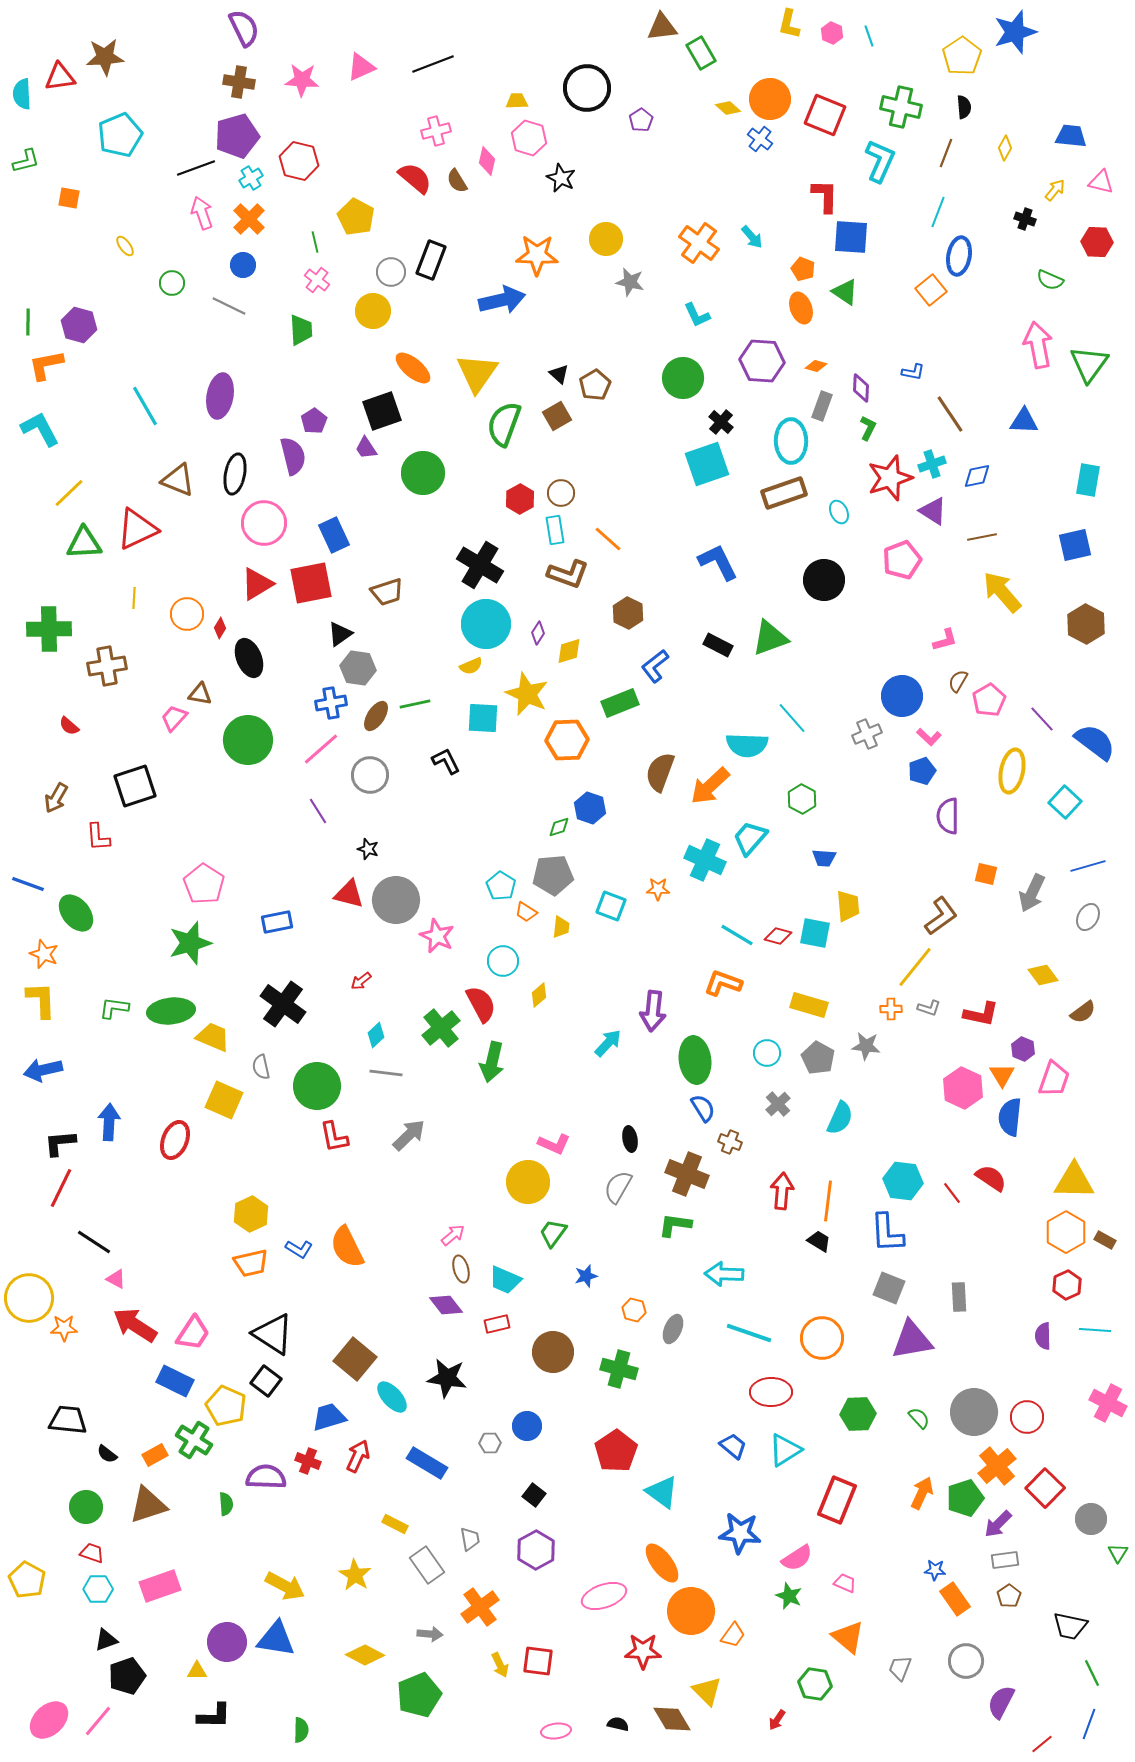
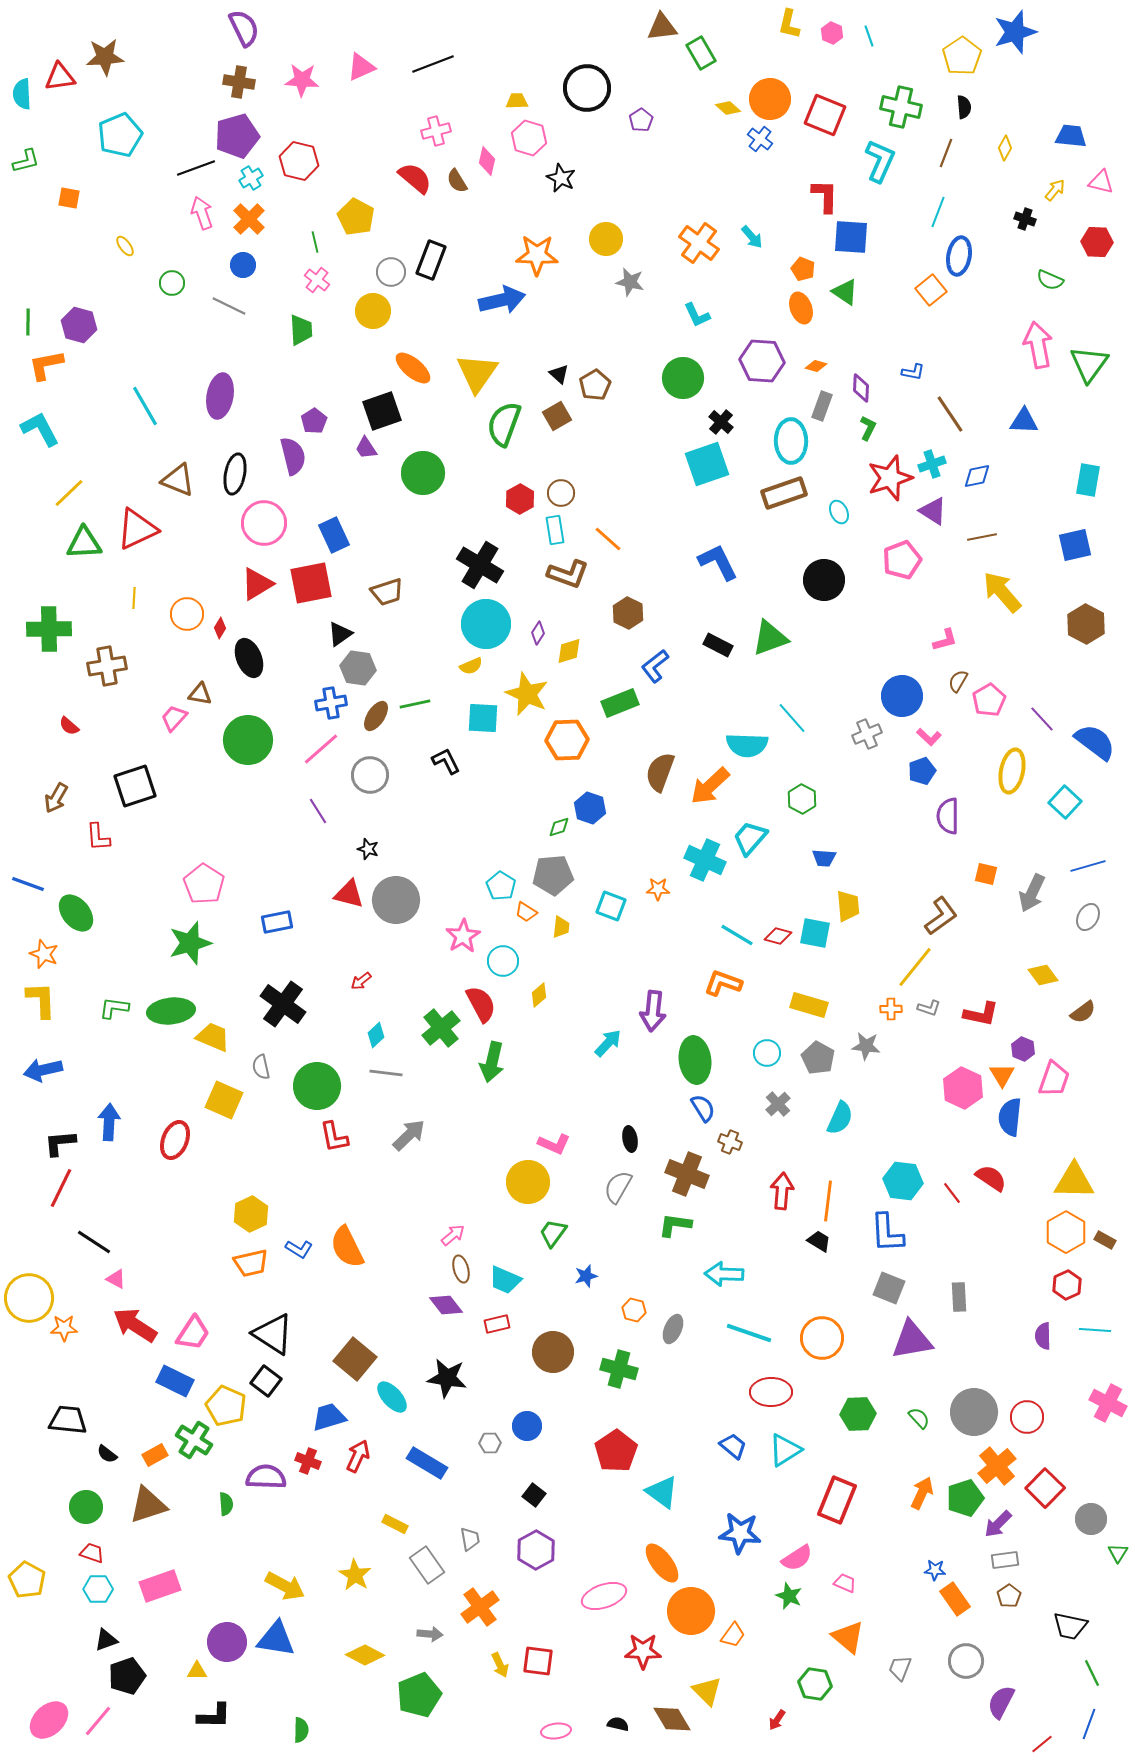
pink star at (437, 936): moved 26 px right; rotated 16 degrees clockwise
